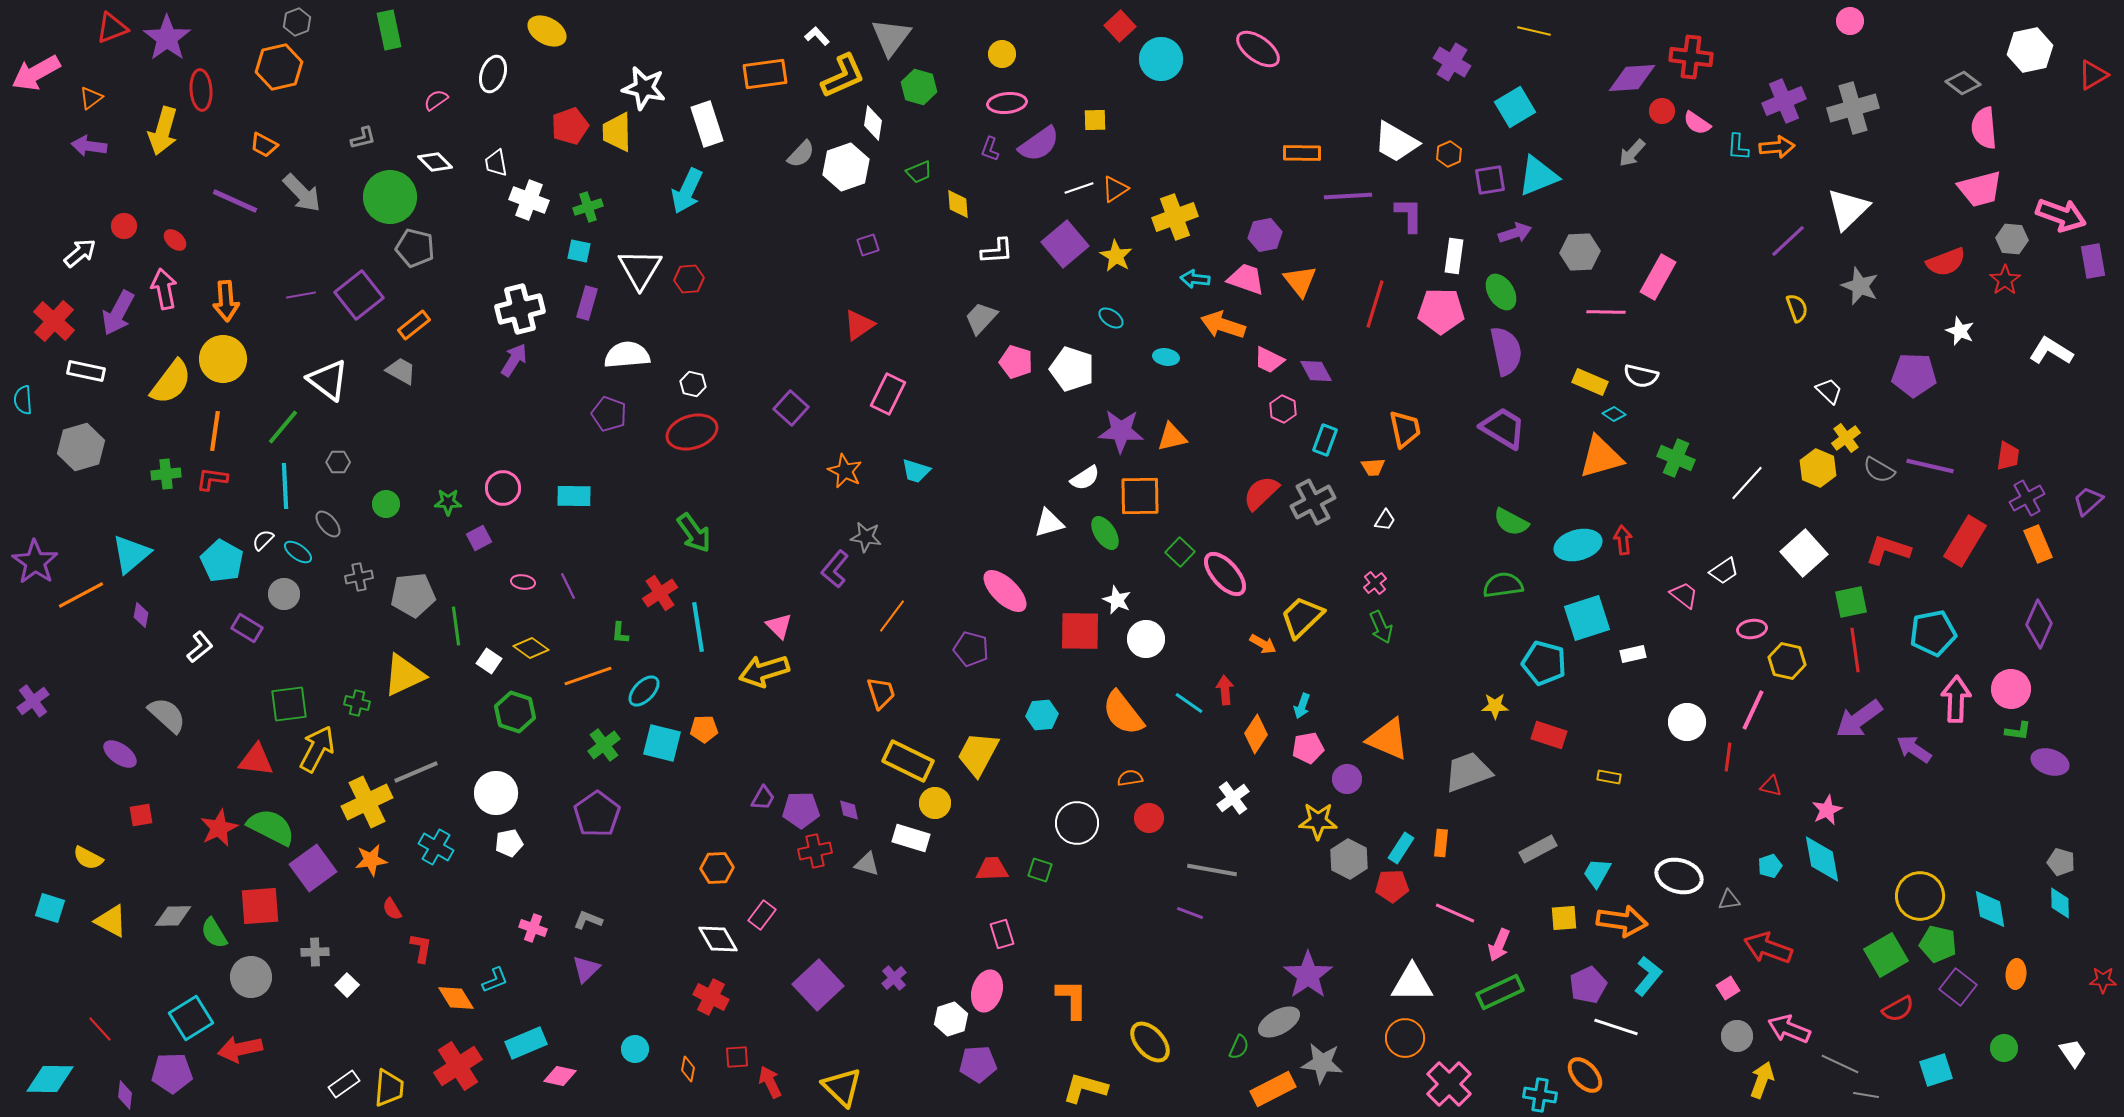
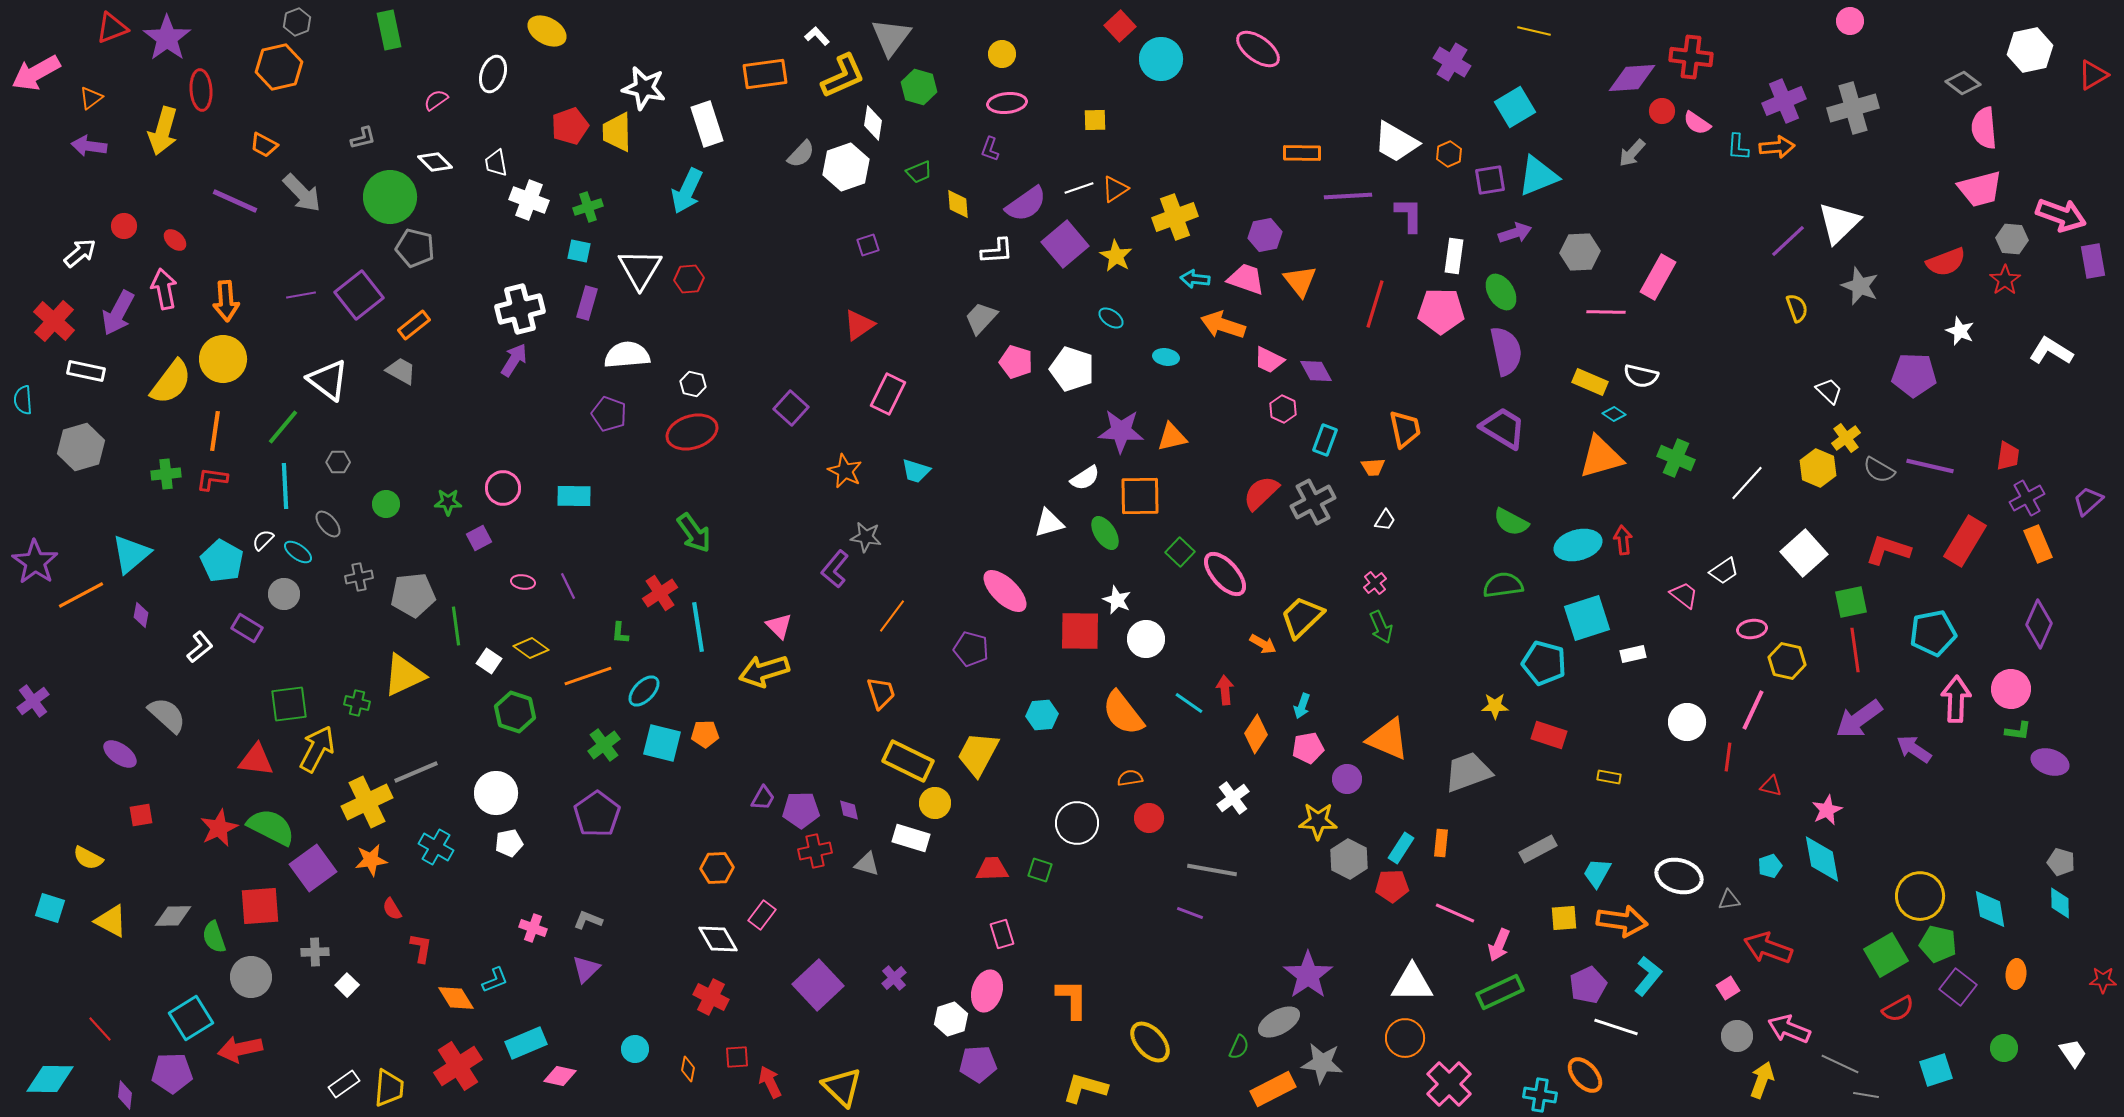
purple semicircle at (1039, 144): moved 13 px left, 60 px down
white triangle at (1848, 209): moved 9 px left, 14 px down
orange pentagon at (704, 729): moved 1 px right, 5 px down
green semicircle at (214, 933): moved 4 px down; rotated 12 degrees clockwise
